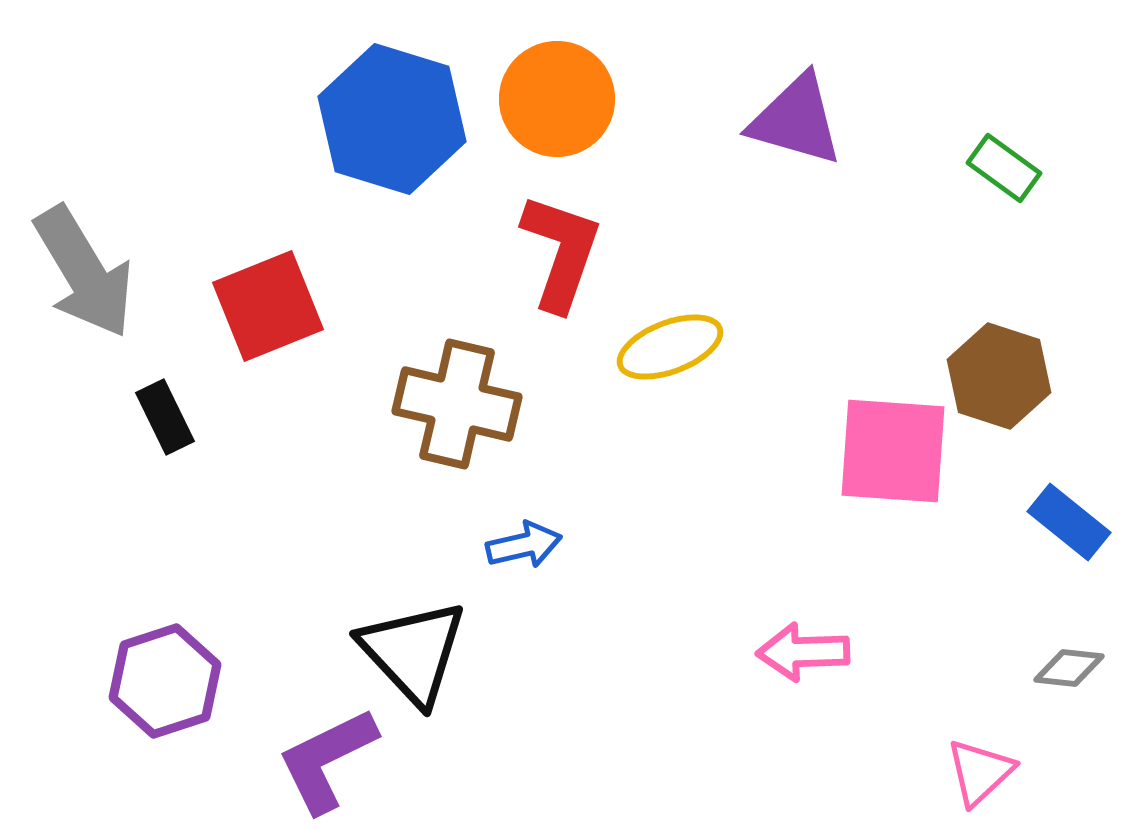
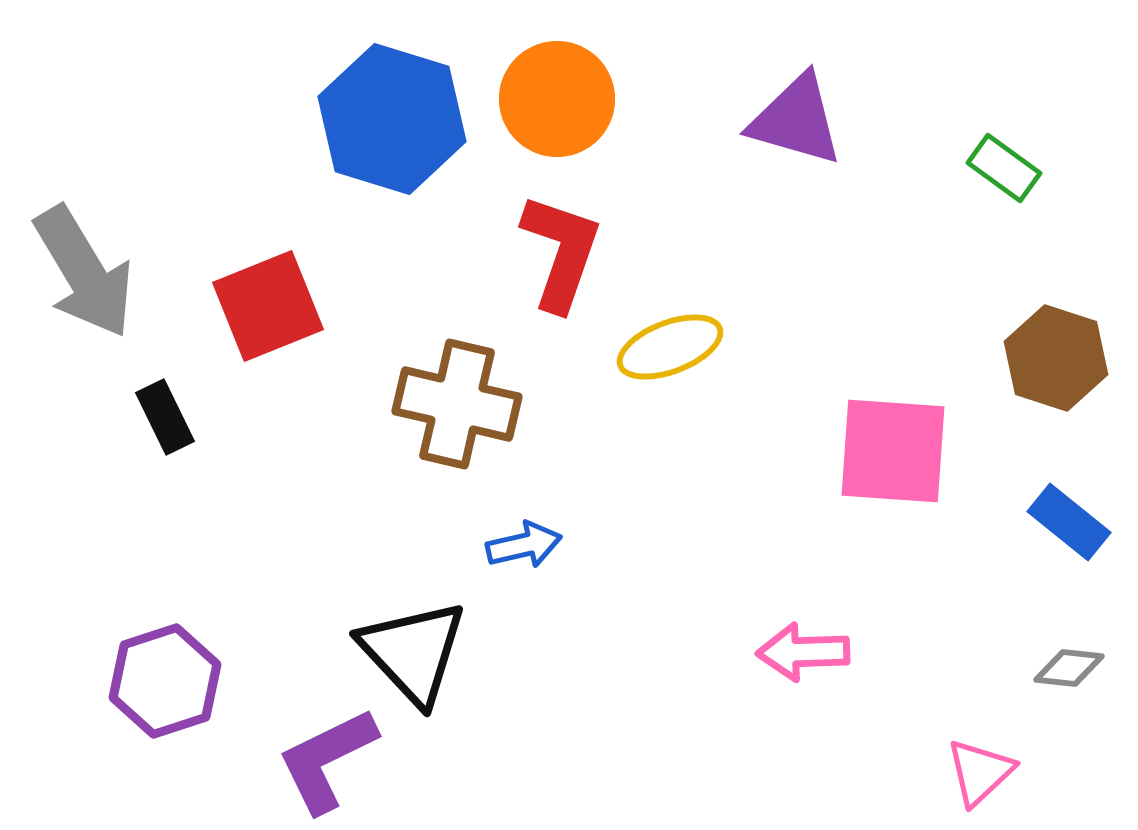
brown hexagon: moved 57 px right, 18 px up
